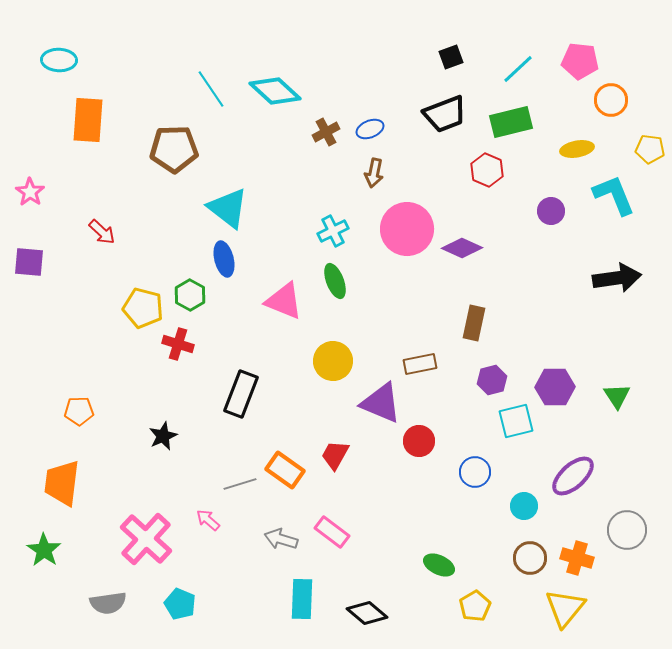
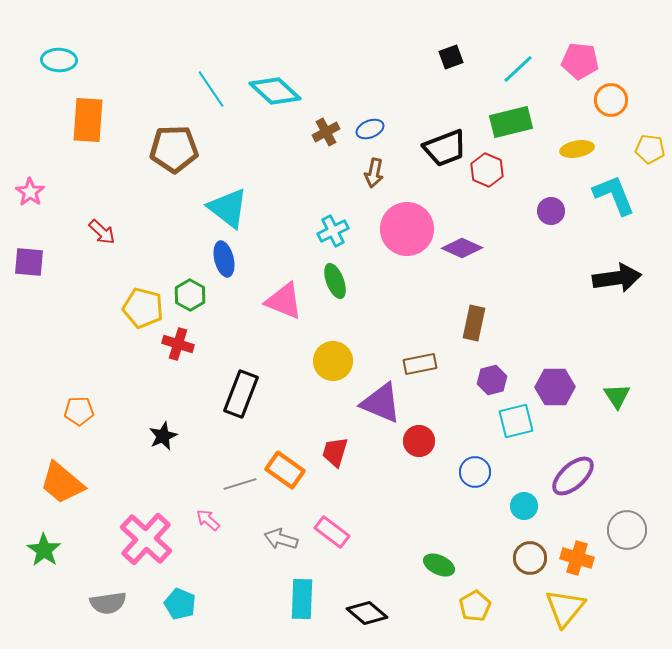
black trapezoid at (445, 114): moved 34 px down
red trapezoid at (335, 455): moved 3 px up; rotated 12 degrees counterclockwise
orange trapezoid at (62, 483): rotated 57 degrees counterclockwise
